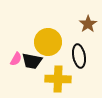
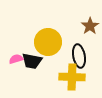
brown star: moved 2 px right, 2 px down
pink semicircle: rotated 136 degrees counterclockwise
yellow cross: moved 14 px right, 2 px up
